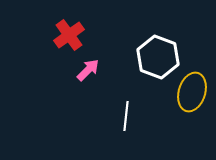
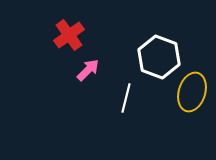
white hexagon: moved 1 px right
white line: moved 18 px up; rotated 8 degrees clockwise
